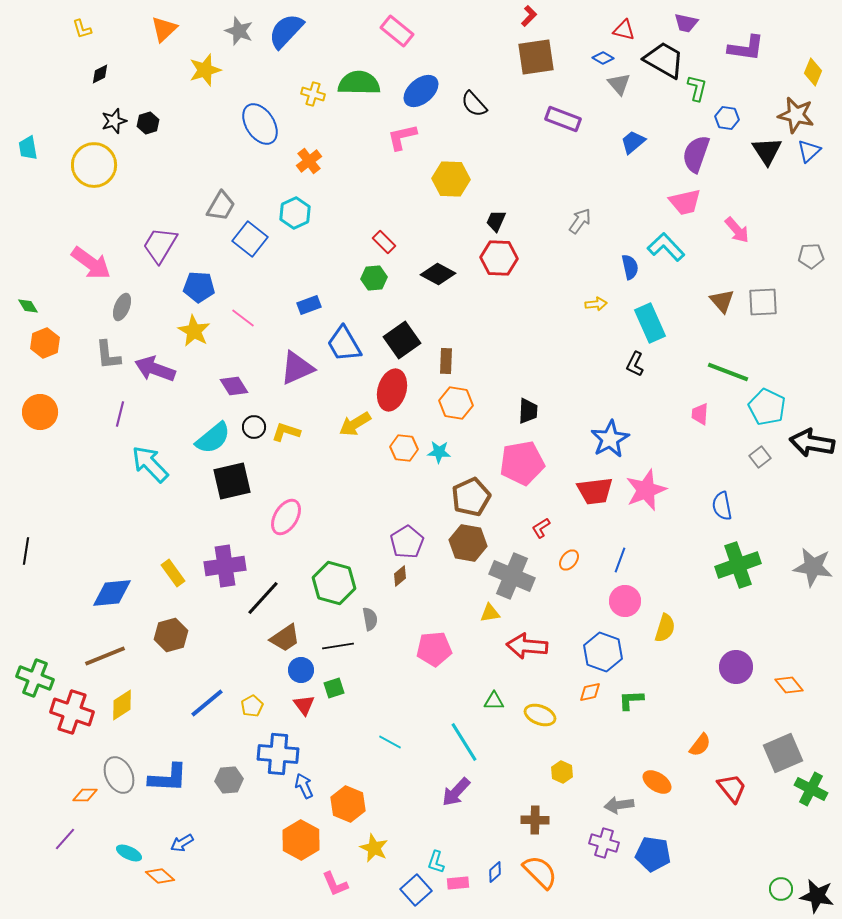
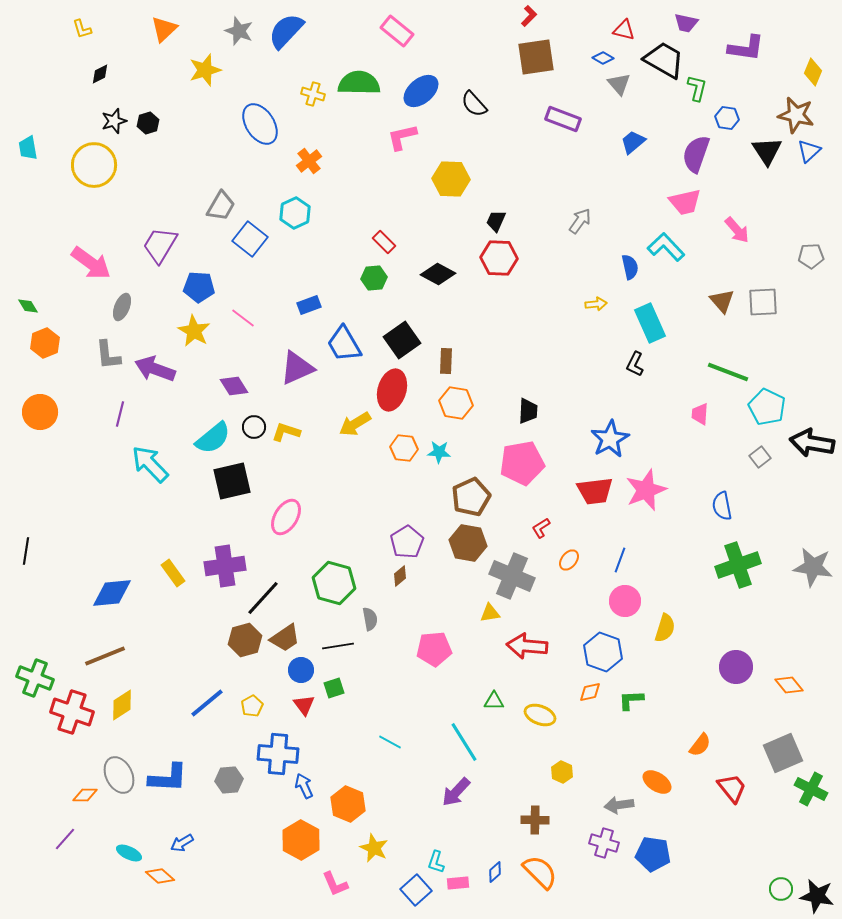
brown hexagon at (171, 635): moved 74 px right, 5 px down
